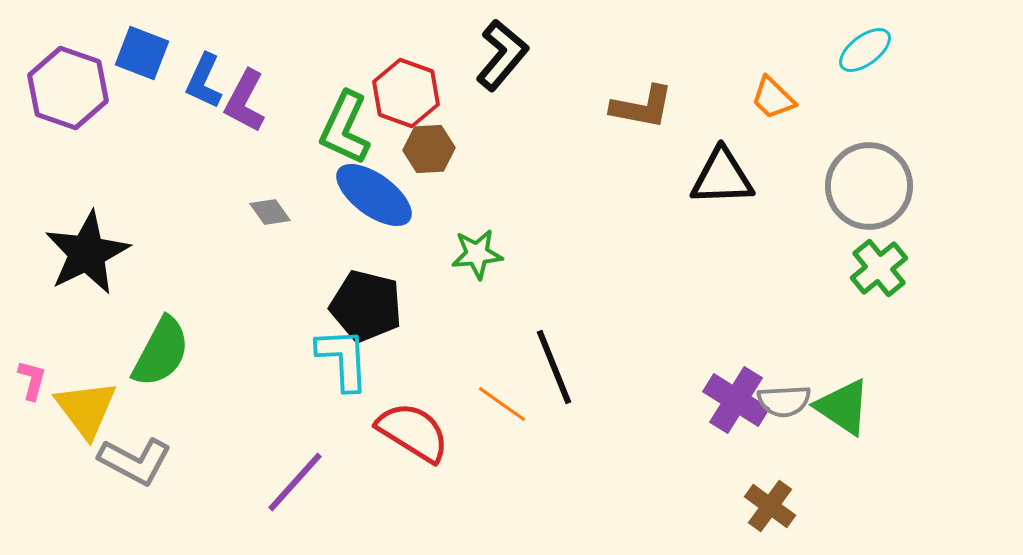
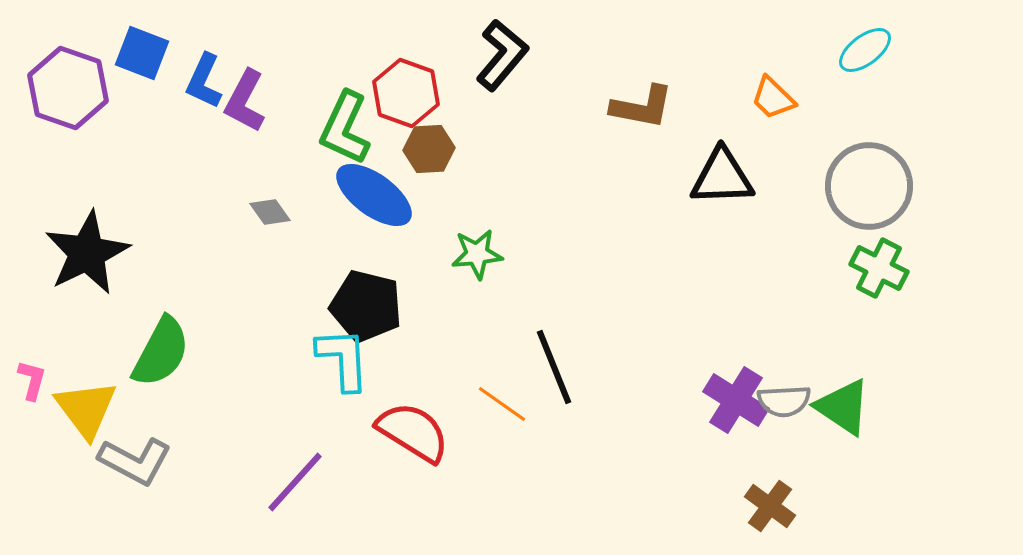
green cross: rotated 24 degrees counterclockwise
